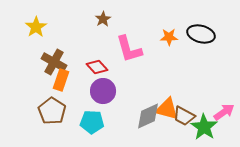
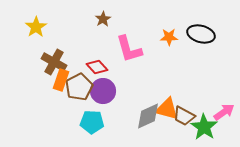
brown pentagon: moved 27 px right, 24 px up; rotated 12 degrees clockwise
